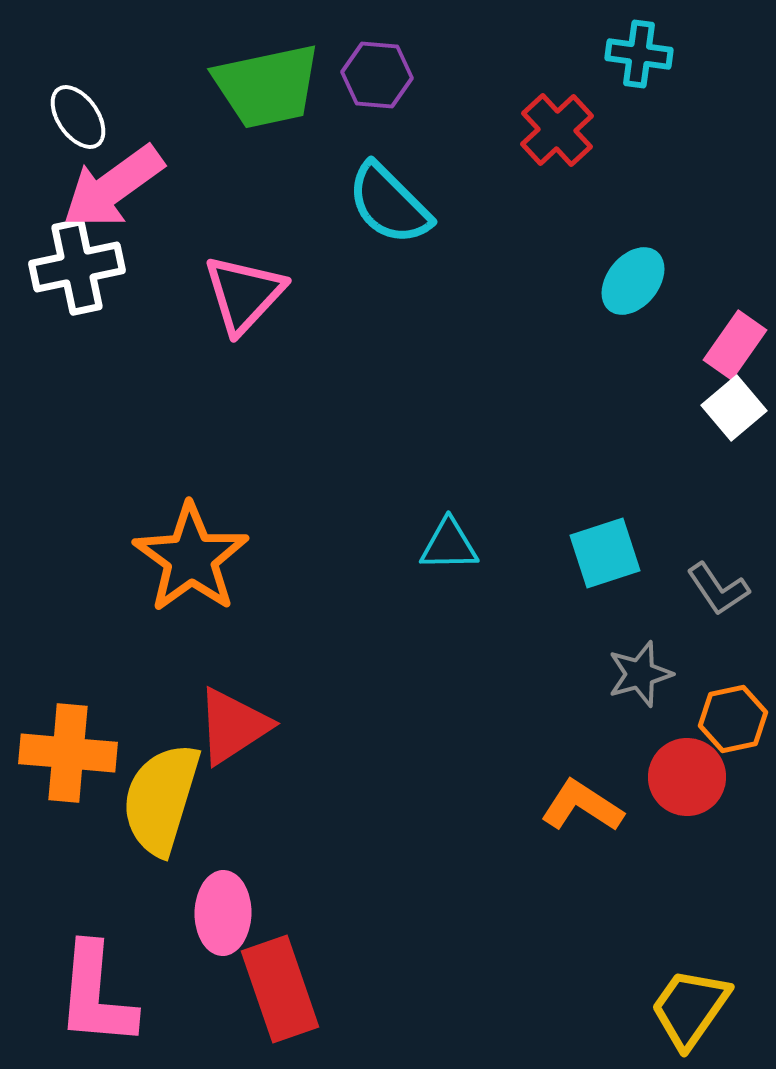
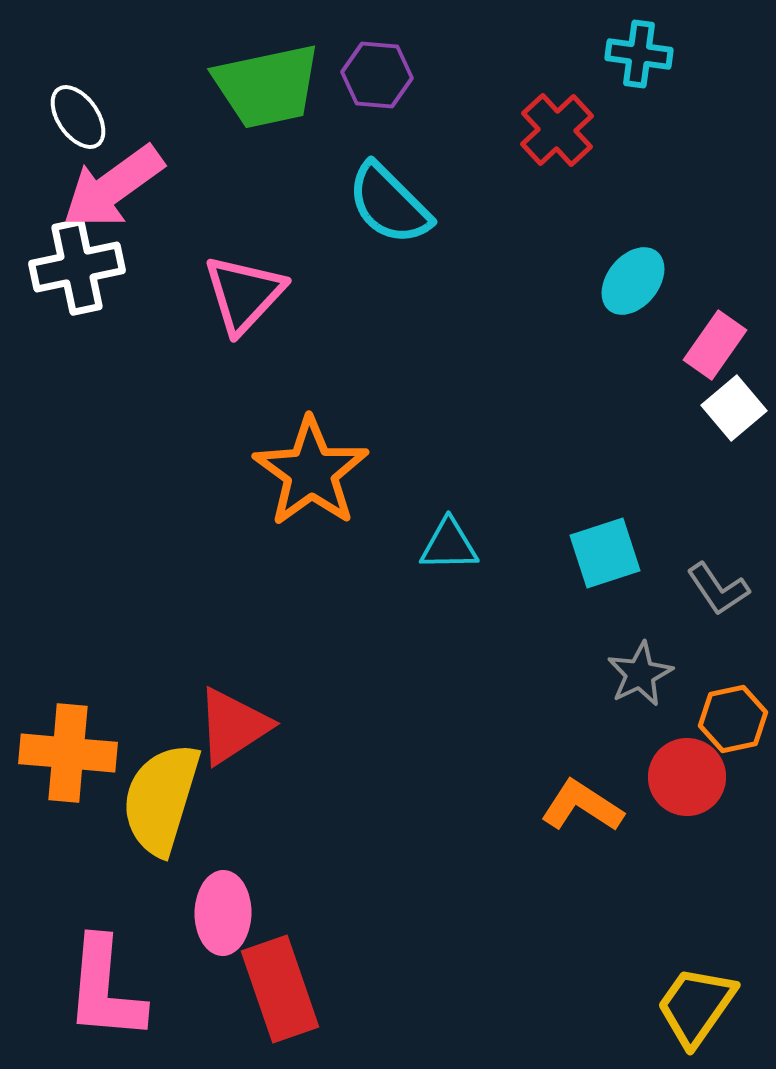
pink rectangle: moved 20 px left
orange star: moved 120 px right, 86 px up
gray star: rotated 10 degrees counterclockwise
pink L-shape: moved 9 px right, 6 px up
yellow trapezoid: moved 6 px right, 2 px up
